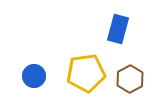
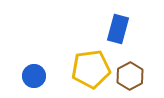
yellow pentagon: moved 5 px right, 4 px up
brown hexagon: moved 3 px up
